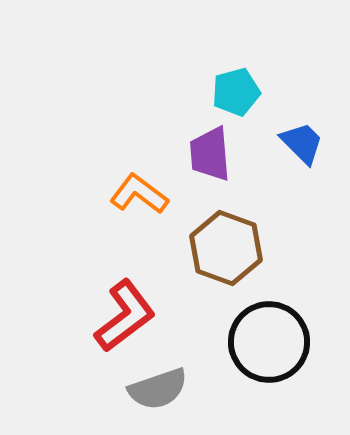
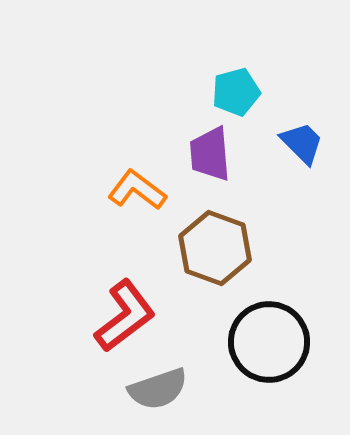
orange L-shape: moved 2 px left, 4 px up
brown hexagon: moved 11 px left
